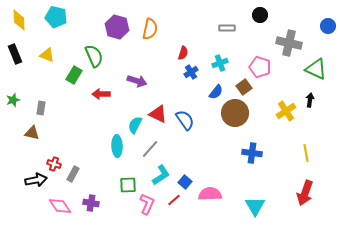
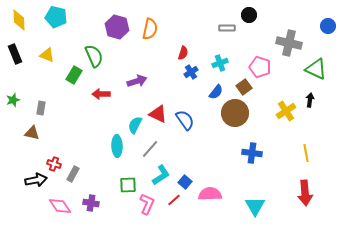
black circle at (260, 15): moved 11 px left
purple arrow at (137, 81): rotated 36 degrees counterclockwise
red arrow at (305, 193): rotated 25 degrees counterclockwise
